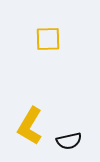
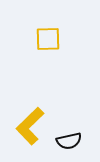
yellow L-shape: rotated 15 degrees clockwise
